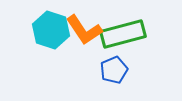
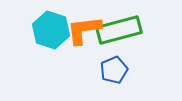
orange L-shape: rotated 117 degrees clockwise
green rectangle: moved 4 px left, 4 px up
